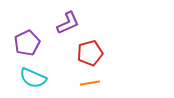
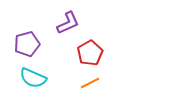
purple pentagon: moved 1 px down; rotated 10 degrees clockwise
red pentagon: rotated 15 degrees counterclockwise
orange line: rotated 18 degrees counterclockwise
